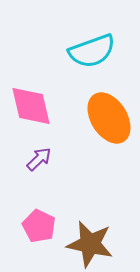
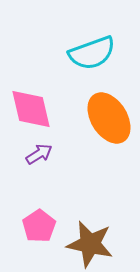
cyan semicircle: moved 2 px down
pink diamond: moved 3 px down
purple arrow: moved 5 px up; rotated 12 degrees clockwise
pink pentagon: rotated 12 degrees clockwise
